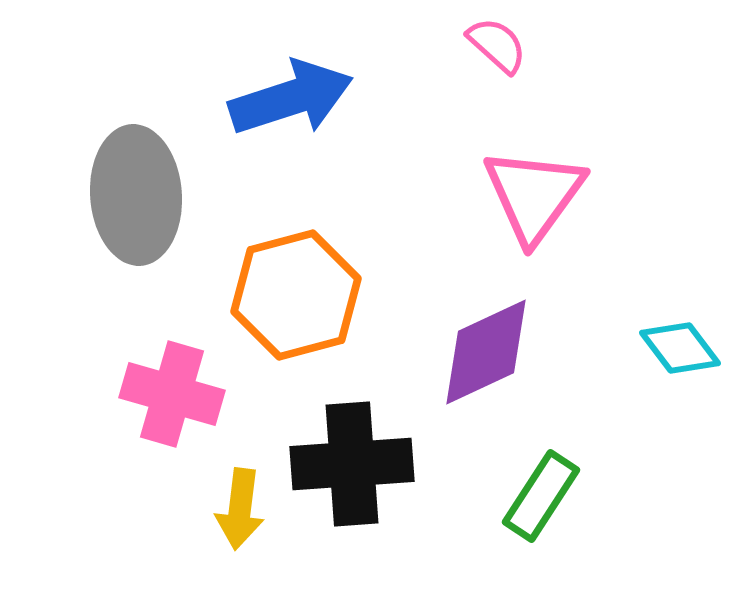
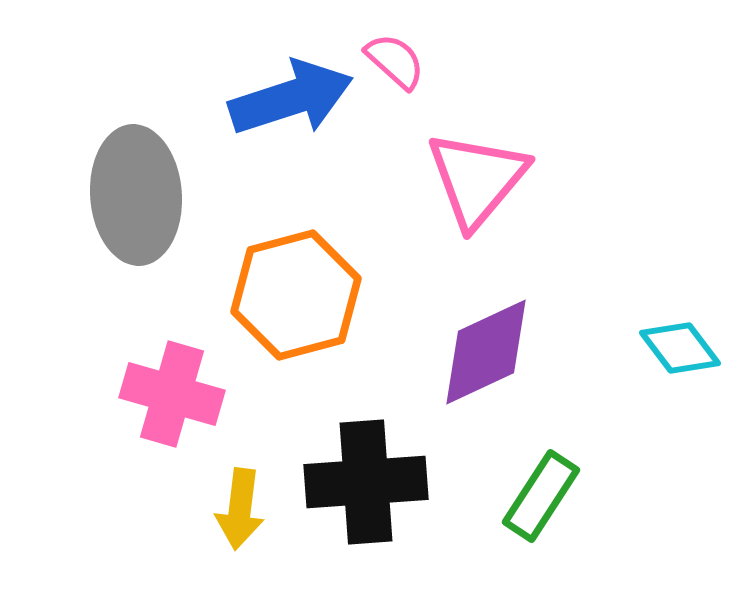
pink semicircle: moved 102 px left, 16 px down
pink triangle: moved 57 px left, 16 px up; rotated 4 degrees clockwise
black cross: moved 14 px right, 18 px down
